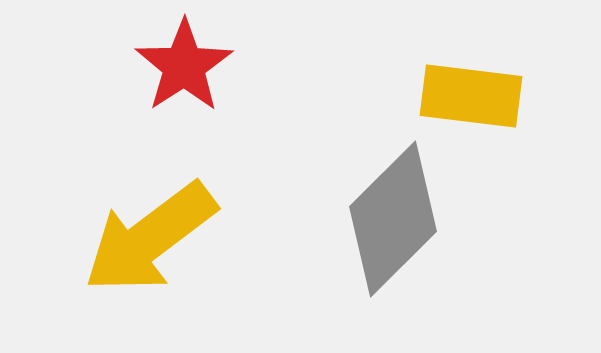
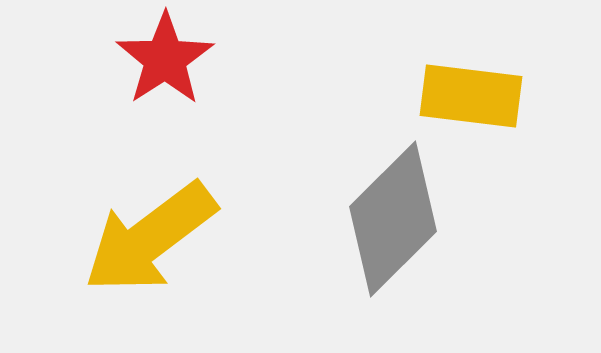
red star: moved 19 px left, 7 px up
